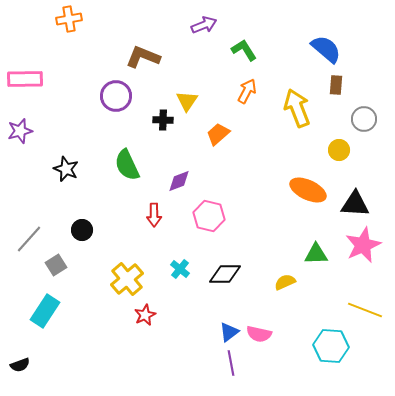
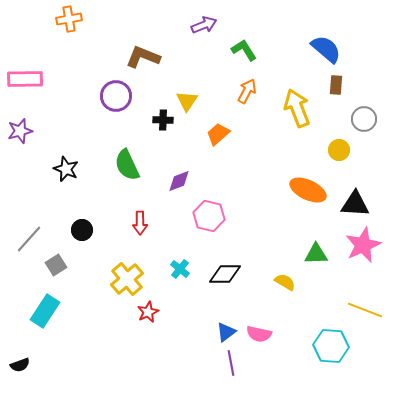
red arrow: moved 14 px left, 8 px down
yellow semicircle: rotated 55 degrees clockwise
red star: moved 3 px right, 3 px up
blue triangle: moved 3 px left
